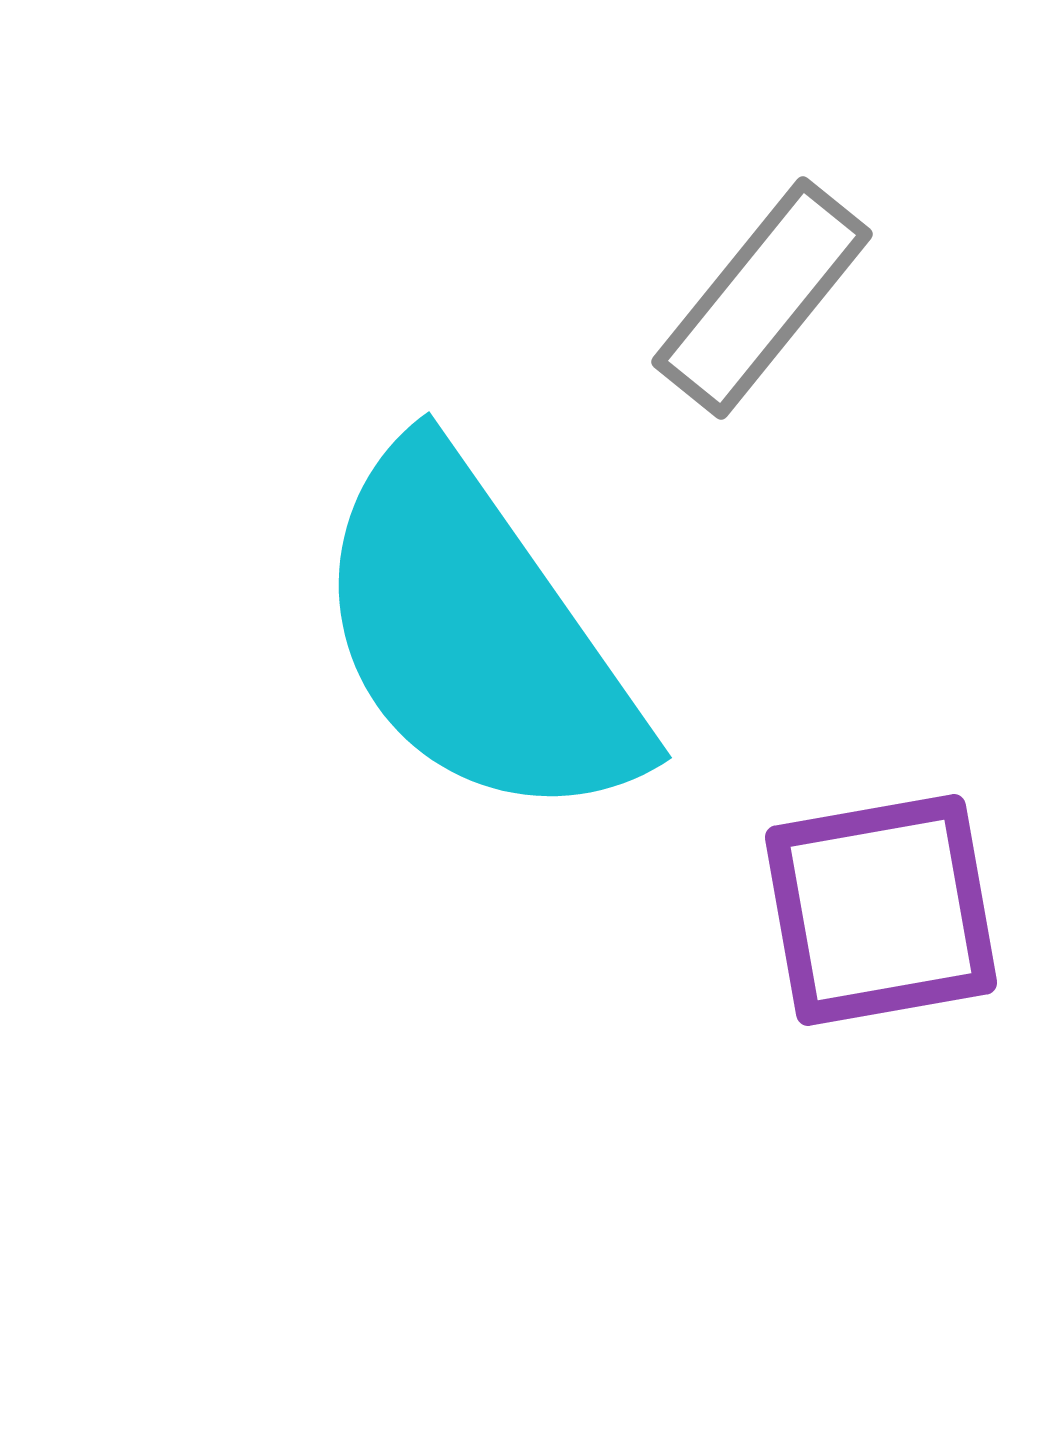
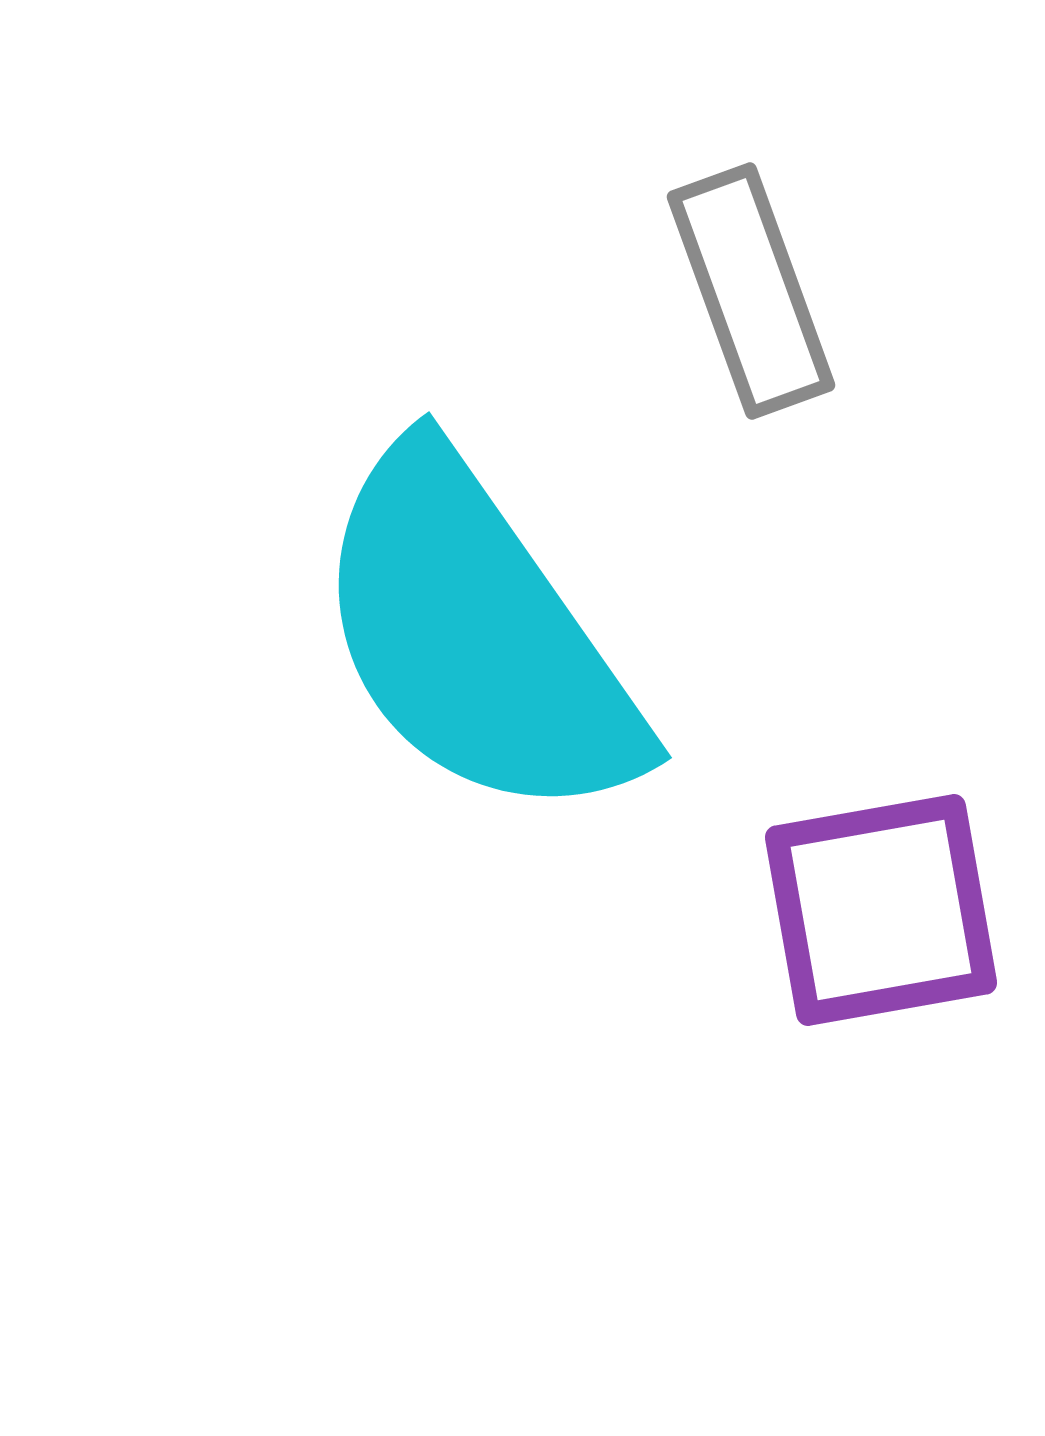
gray rectangle: moved 11 px left, 7 px up; rotated 59 degrees counterclockwise
